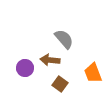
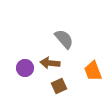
brown arrow: moved 3 px down
orange trapezoid: moved 2 px up
brown square: moved 1 px left, 2 px down; rotated 28 degrees clockwise
